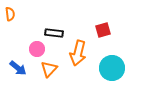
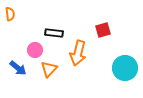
pink circle: moved 2 px left, 1 px down
cyan circle: moved 13 px right
